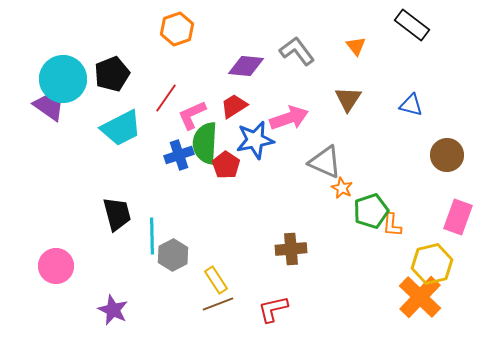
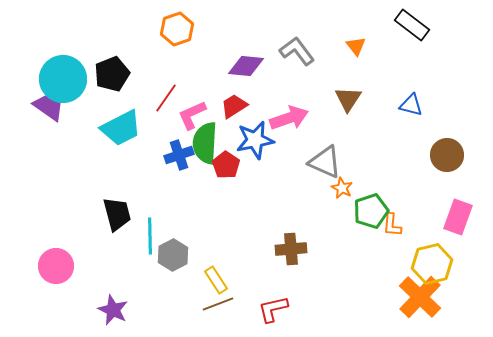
cyan line: moved 2 px left
